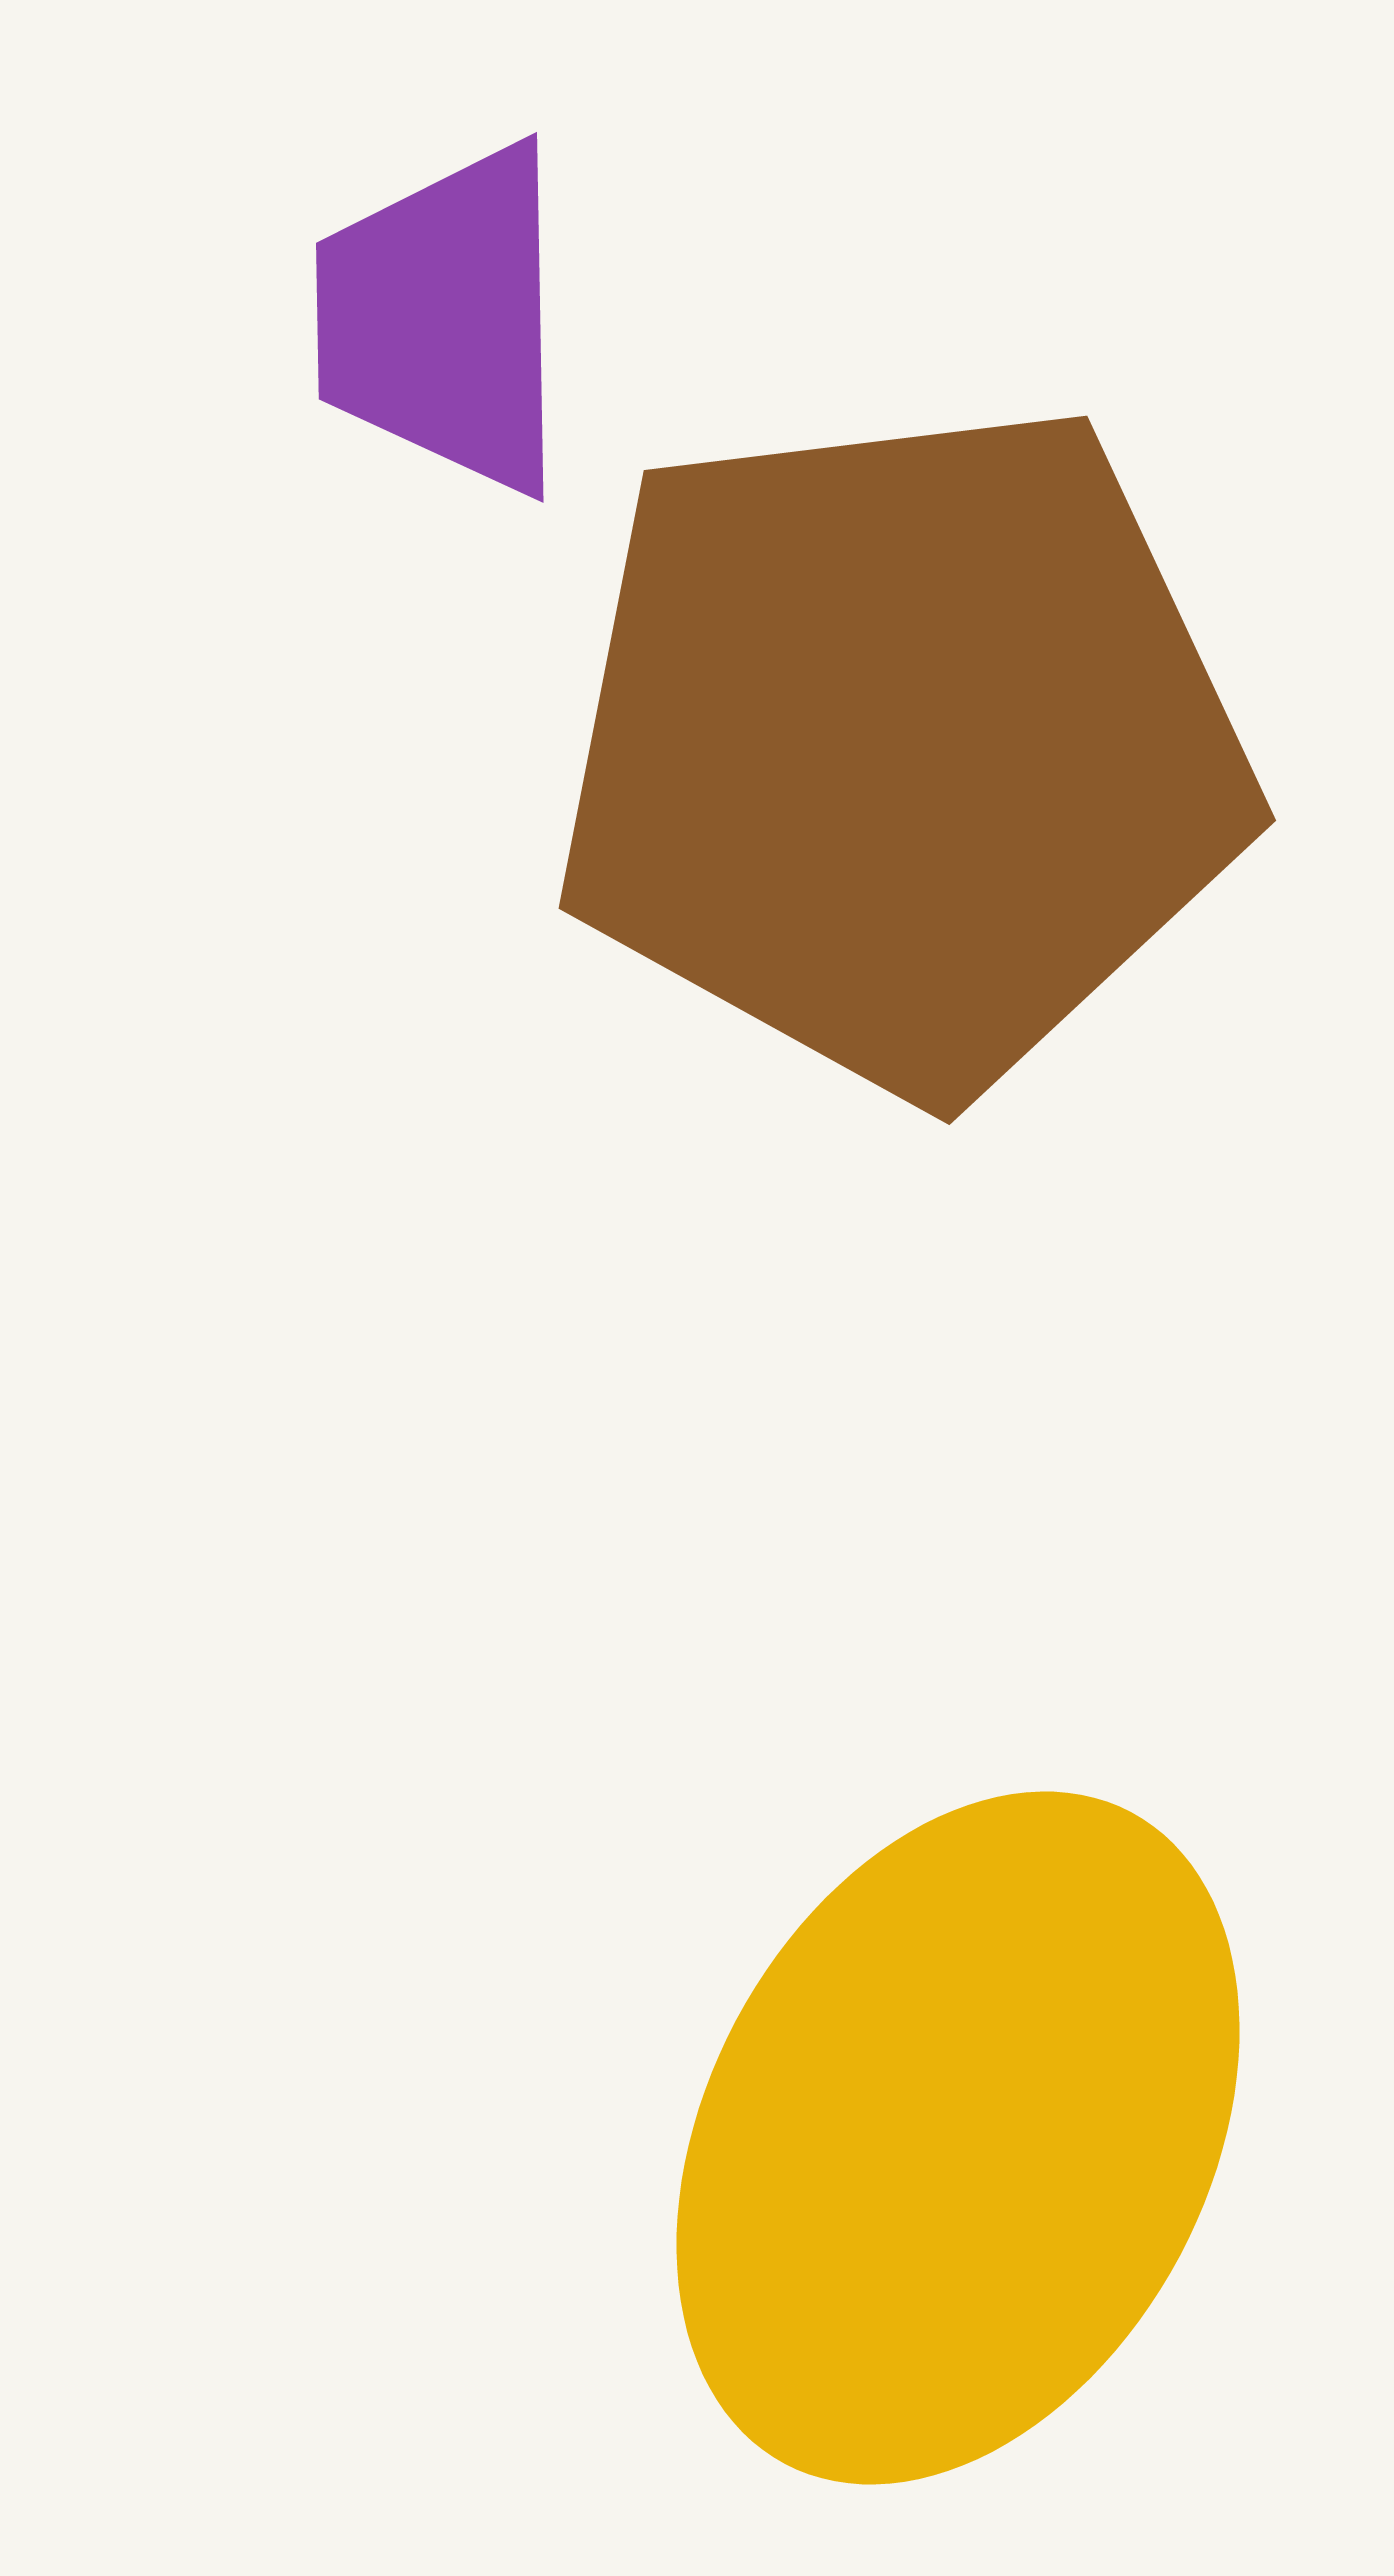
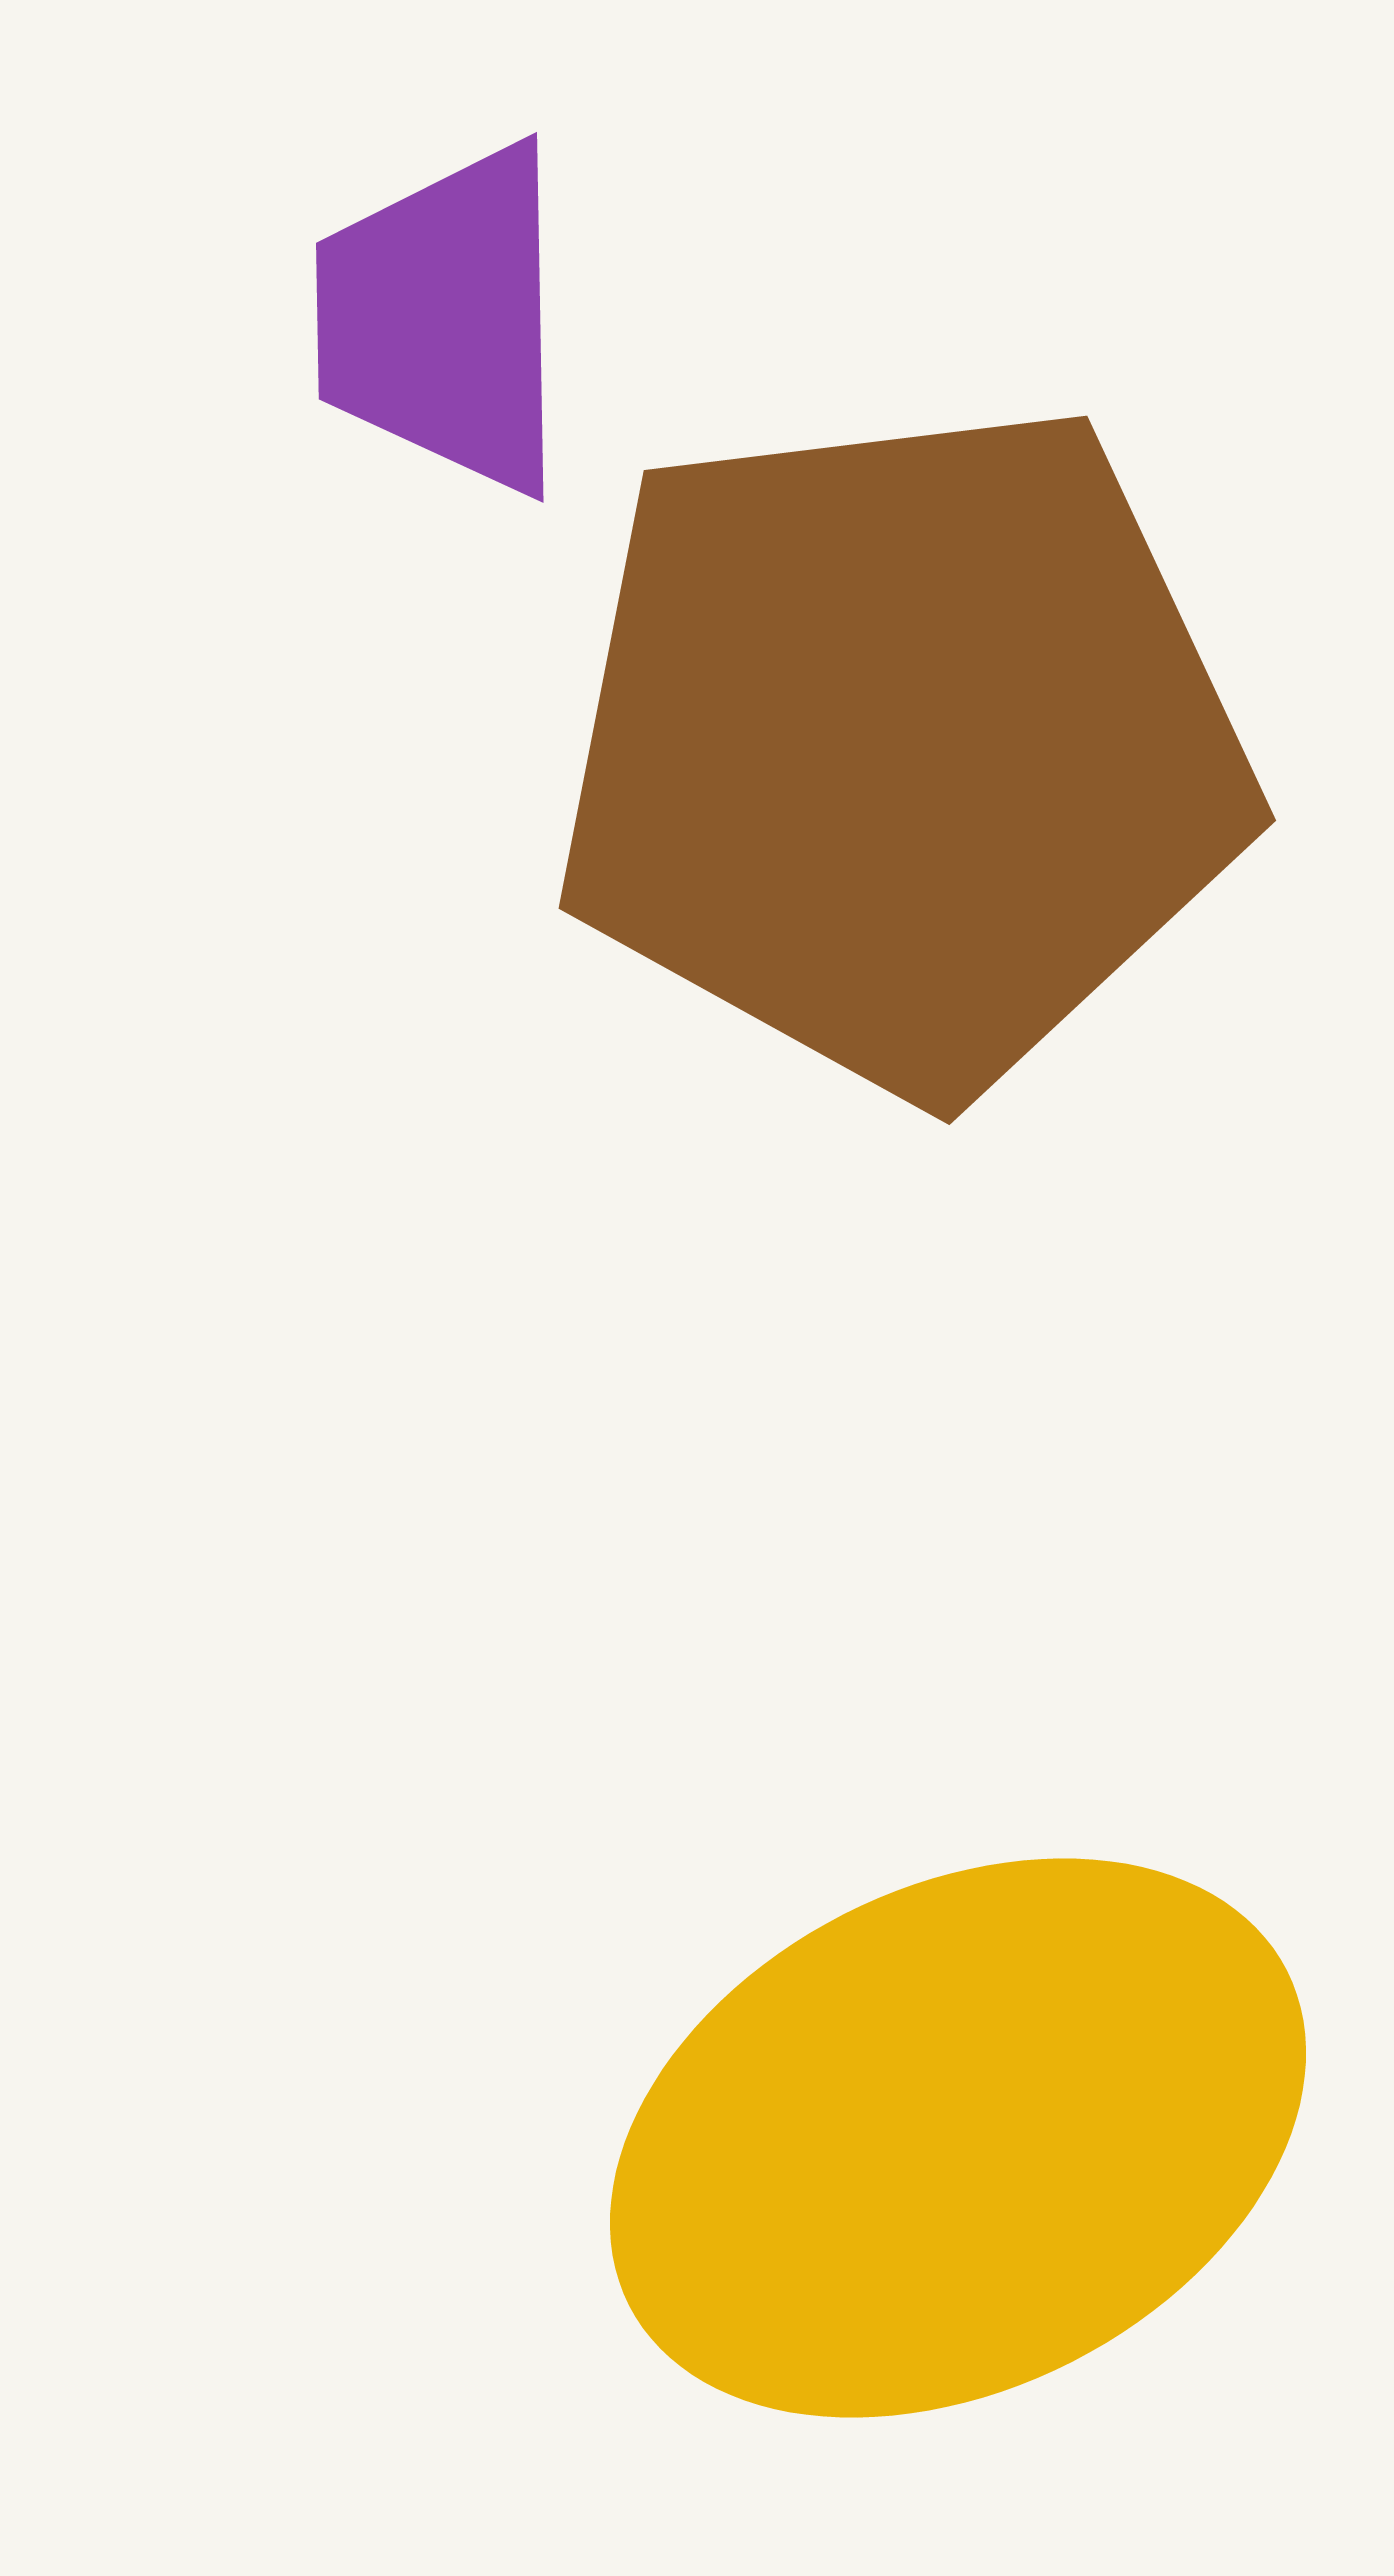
yellow ellipse: rotated 35 degrees clockwise
